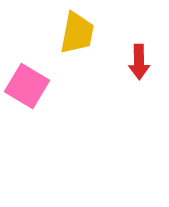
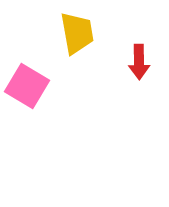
yellow trapezoid: rotated 21 degrees counterclockwise
